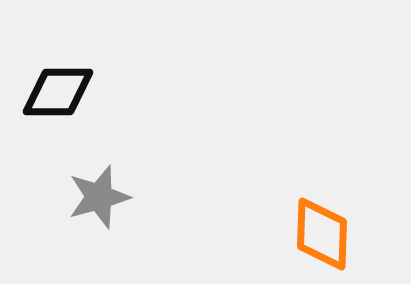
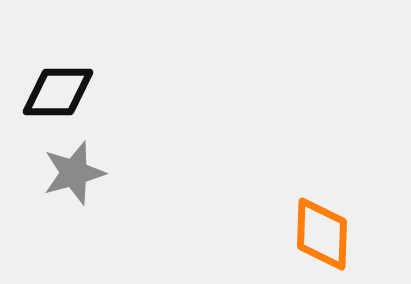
gray star: moved 25 px left, 24 px up
